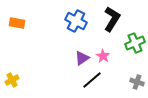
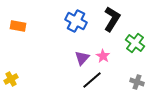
orange rectangle: moved 1 px right, 3 px down
green cross: rotated 30 degrees counterclockwise
purple triangle: rotated 14 degrees counterclockwise
yellow cross: moved 1 px left, 1 px up
